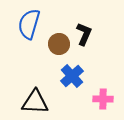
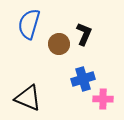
blue cross: moved 11 px right, 3 px down; rotated 25 degrees clockwise
black triangle: moved 7 px left, 4 px up; rotated 20 degrees clockwise
